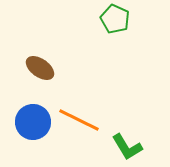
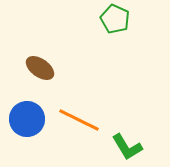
blue circle: moved 6 px left, 3 px up
